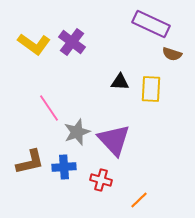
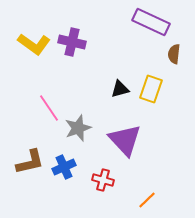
purple rectangle: moved 2 px up
purple cross: rotated 24 degrees counterclockwise
brown semicircle: moved 2 px right; rotated 78 degrees clockwise
black triangle: moved 7 px down; rotated 18 degrees counterclockwise
yellow rectangle: rotated 16 degrees clockwise
gray star: moved 1 px right, 4 px up
purple triangle: moved 11 px right
blue cross: rotated 20 degrees counterclockwise
red cross: moved 2 px right
orange line: moved 8 px right
